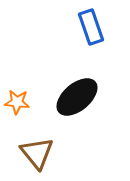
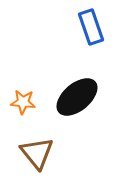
orange star: moved 6 px right
